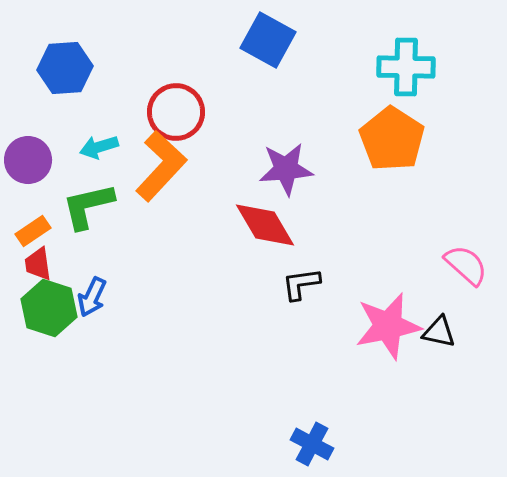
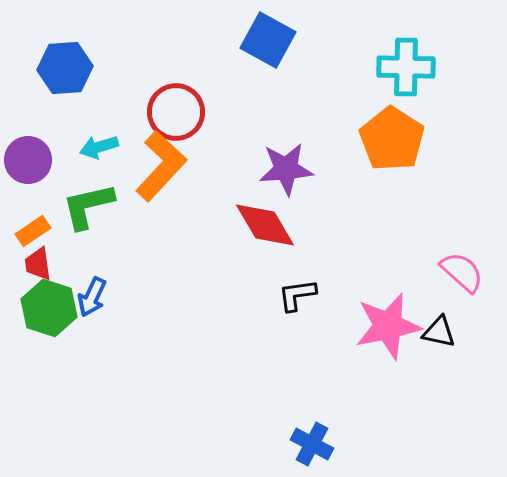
pink semicircle: moved 4 px left, 7 px down
black L-shape: moved 4 px left, 11 px down
